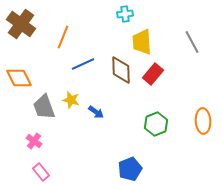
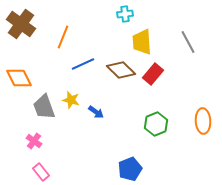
gray line: moved 4 px left
brown diamond: rotated 44 degrees counterclockwise
